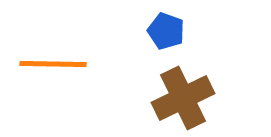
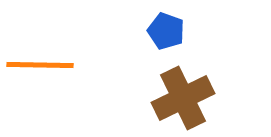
orange line: moved 13 px left, 1 px down
